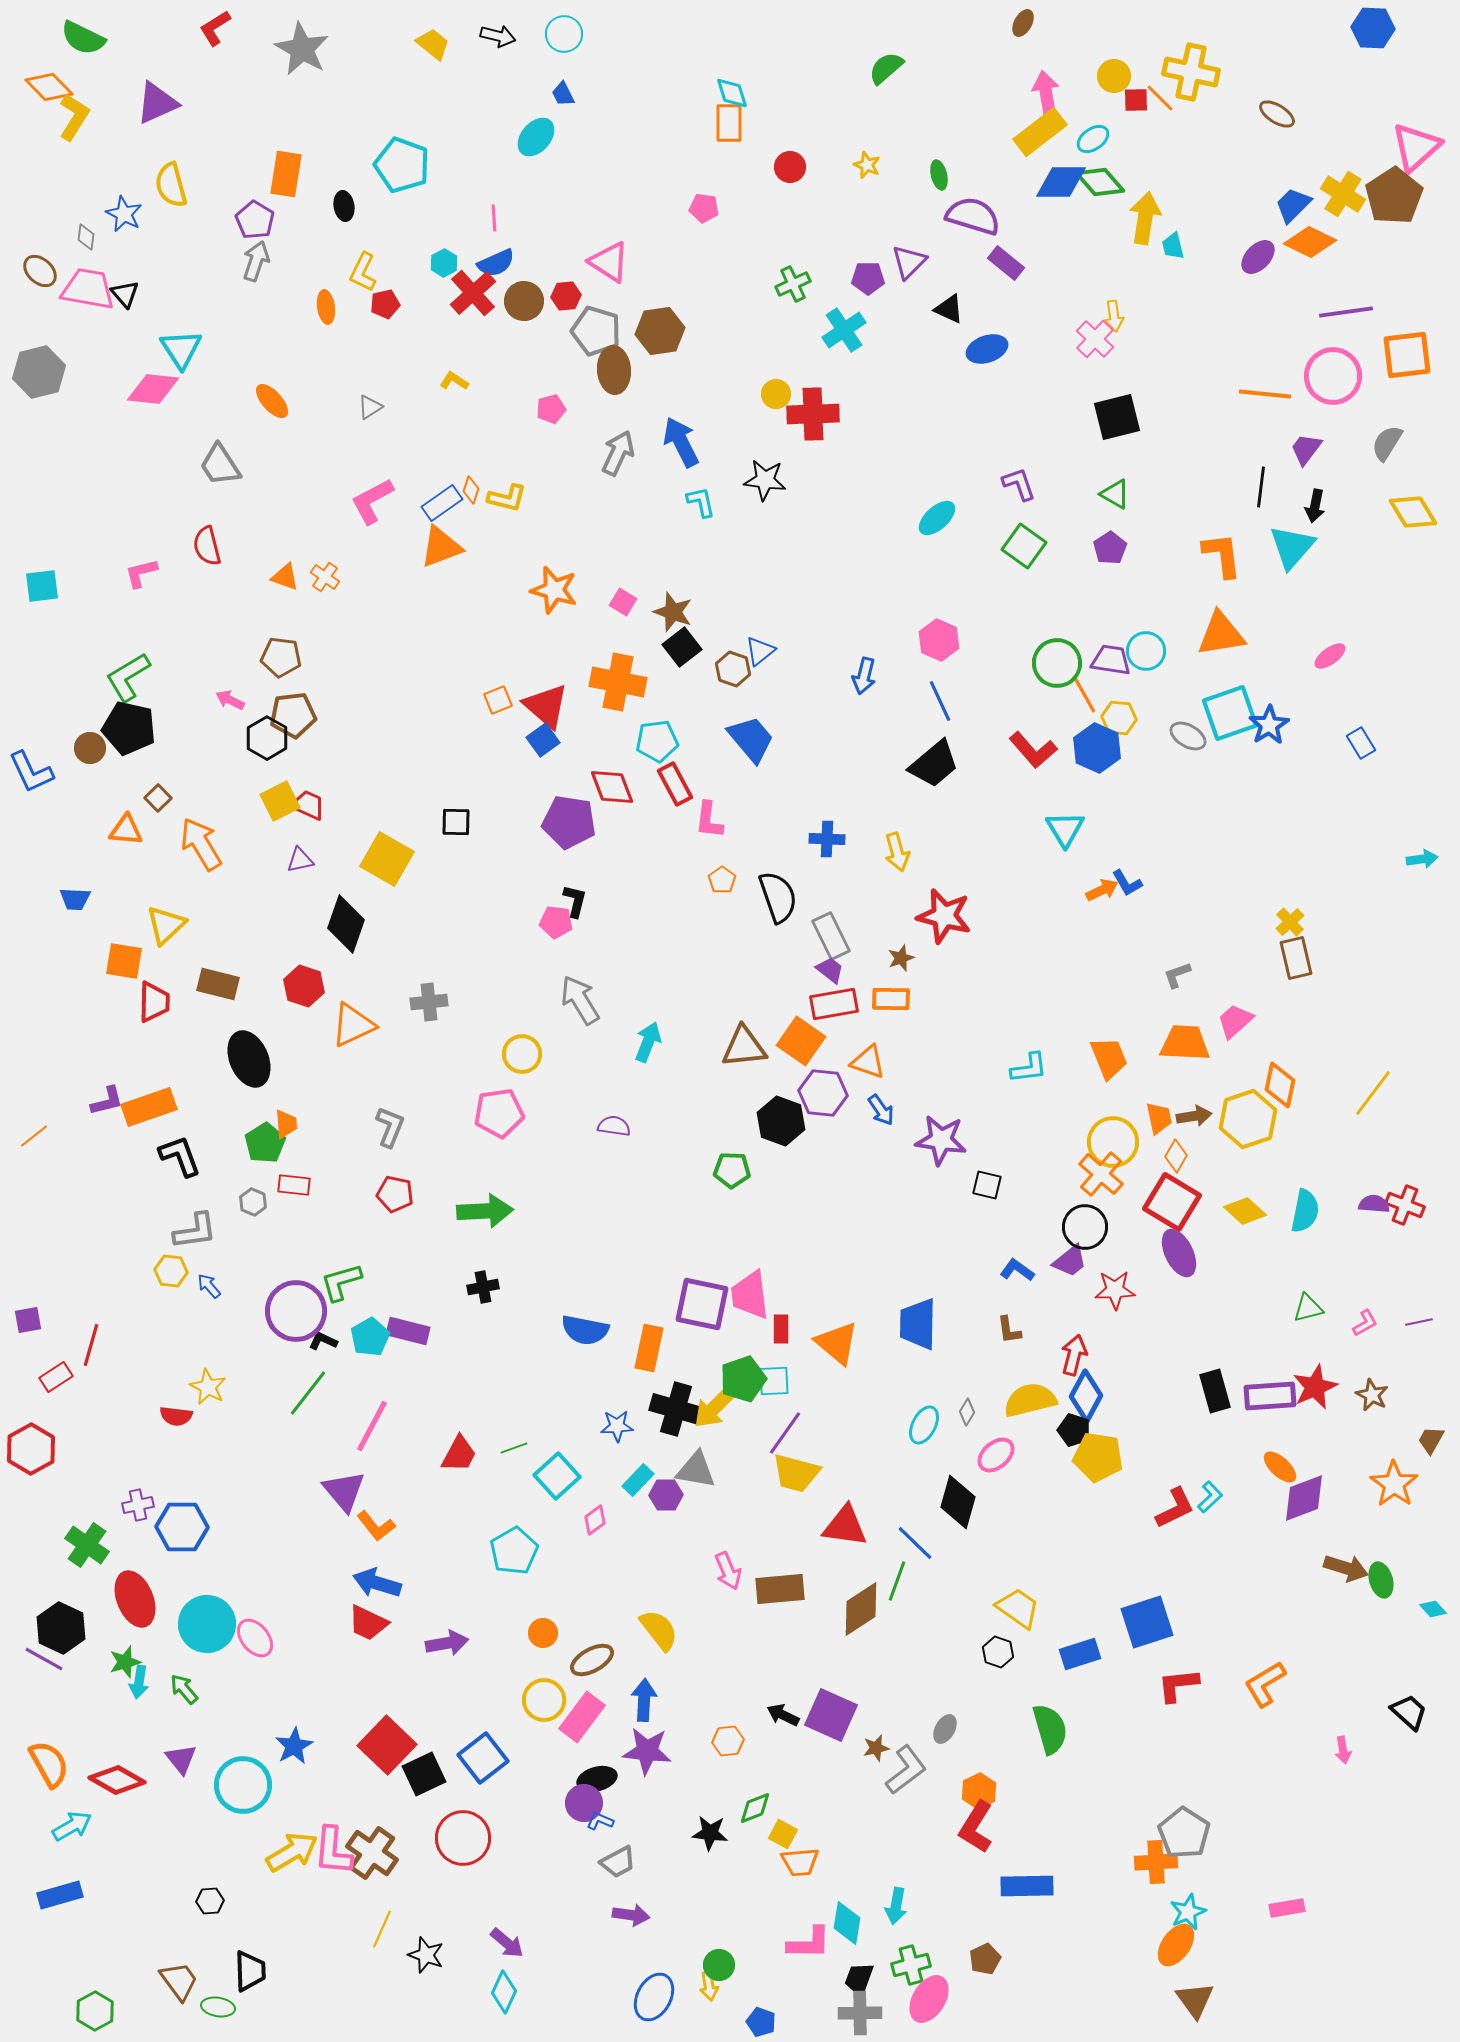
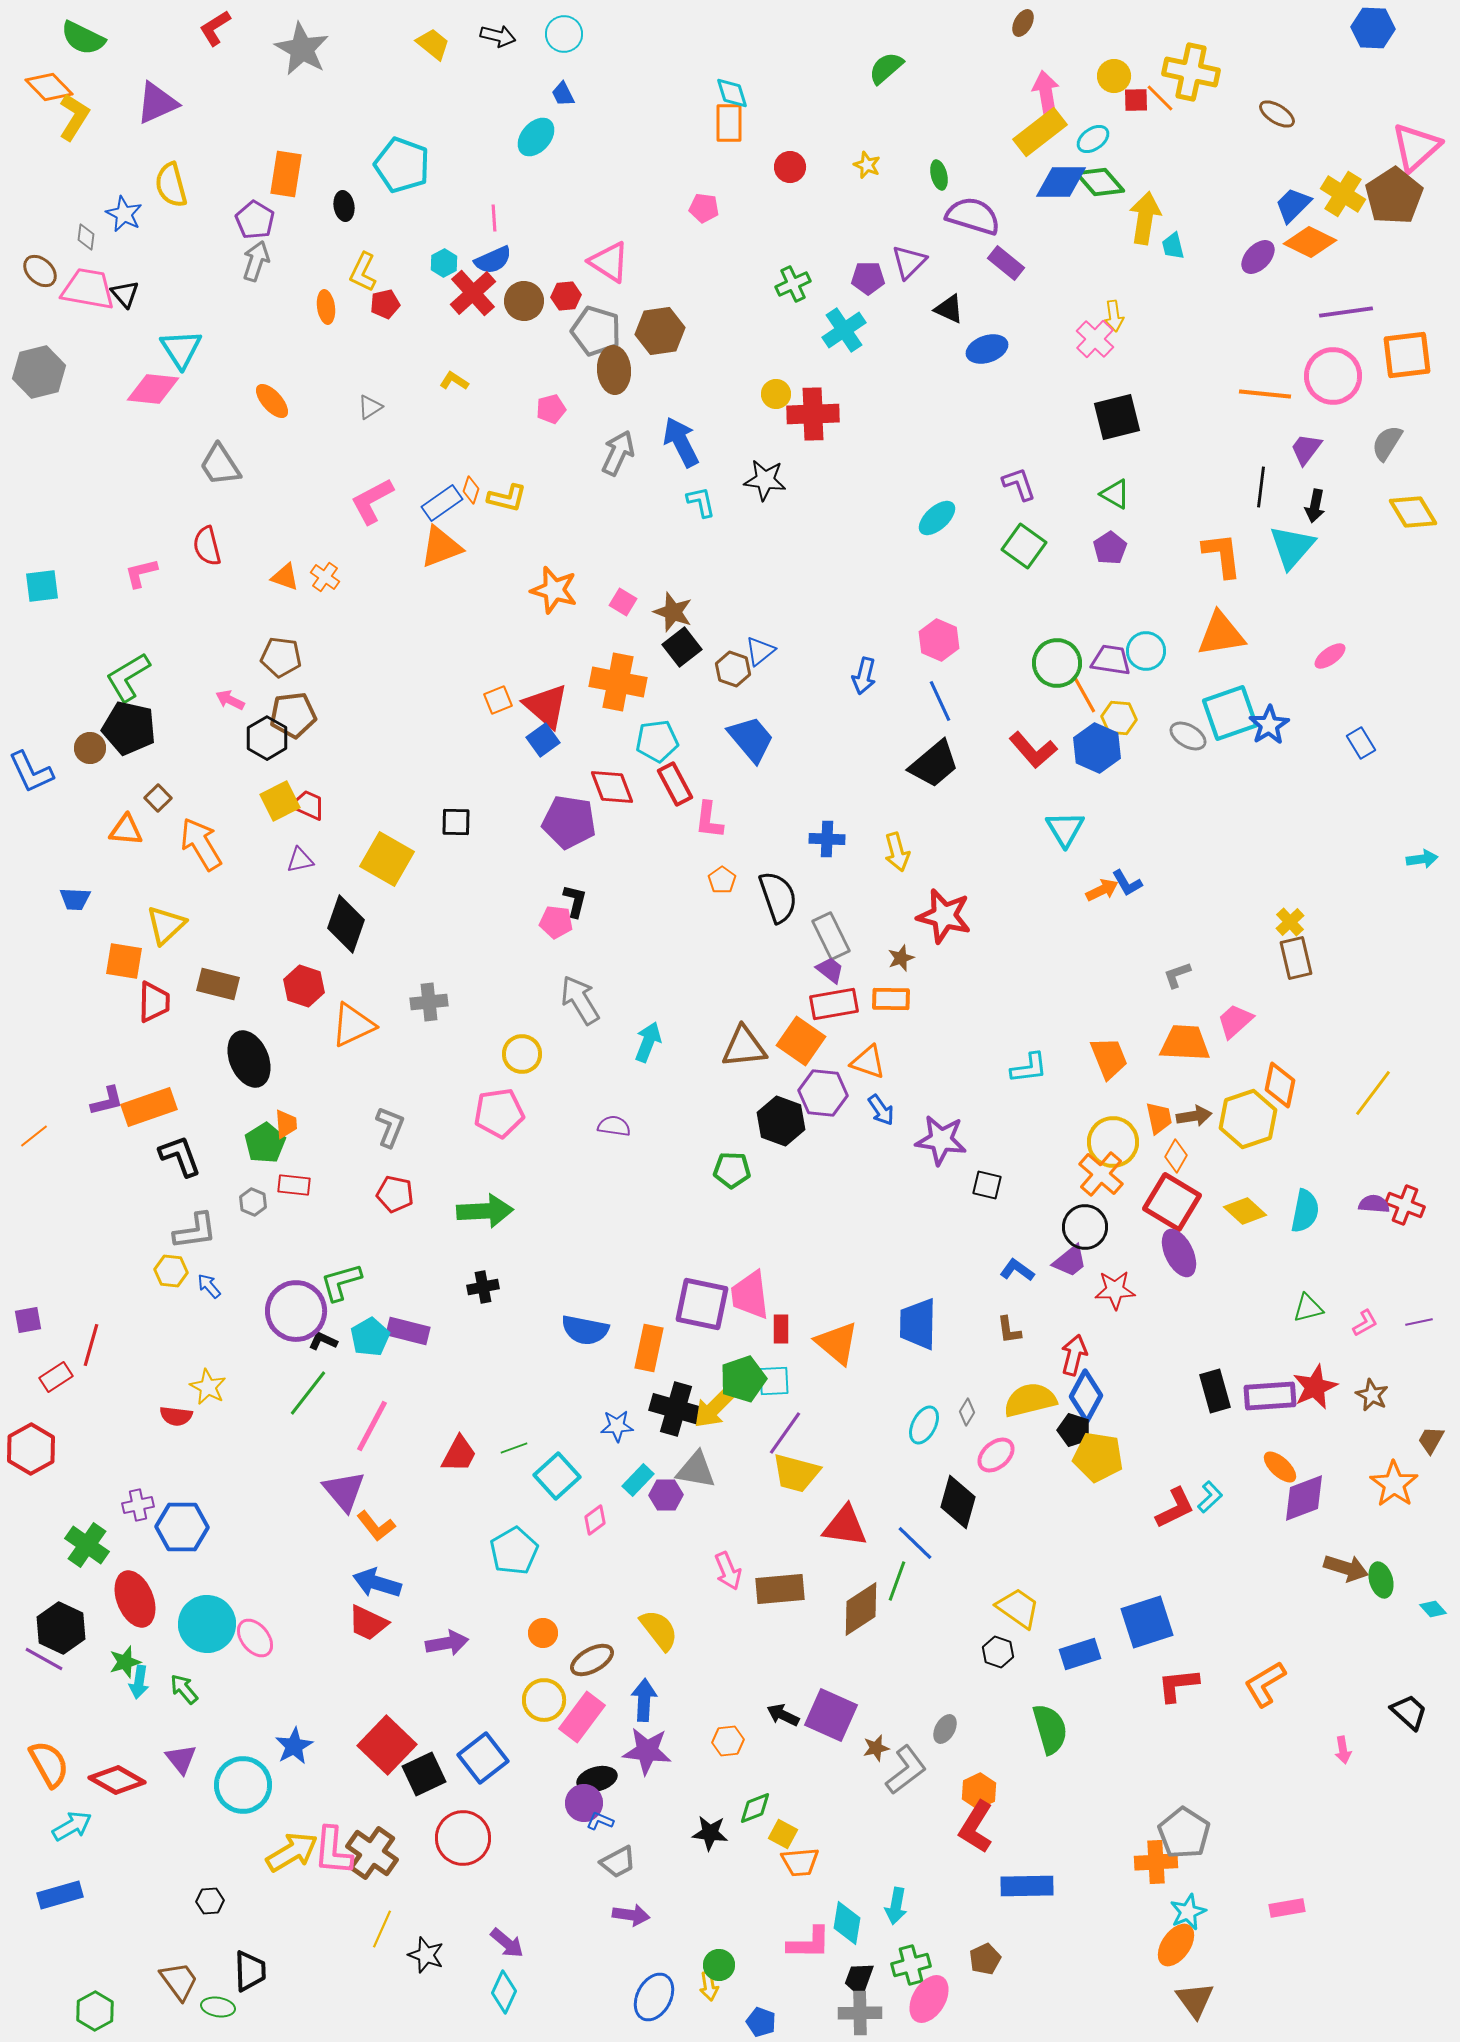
blue semicircle at (496, 263): moved 3 px left, 3 px up
